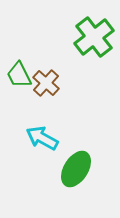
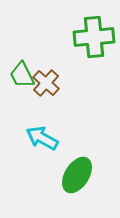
green cross: rotated 33 degrees clockwise
green trapezoid: moved 3 px right
green ellipse: moved 1 px right, 6 px down
